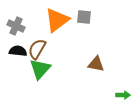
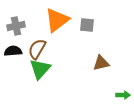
gray square: moved 3 px right, 8 px down
gray cross: rotated 36 degrees counterclockwise
black semicircle: moved 5 px left; rotated 12 degrees counterclockwise
brown triangle: moved 5 px right, 1 px up; rotated 24 degrees counterclockwise
